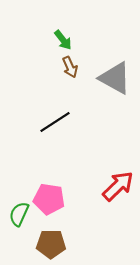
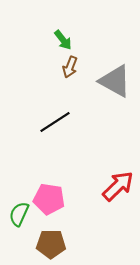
brown arrow: rotated 45 degrees clockwise
gray triangle: moved 3 px down
